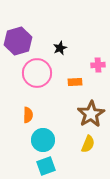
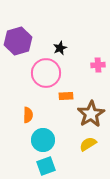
pink circle: moved 9 px right
orange rectangle: moved 9 px left, 14 px down
yellow semicircle: rotated 144 degrees counterclockwise
